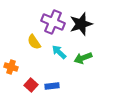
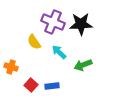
black star: rotated 15 degrees clockwise
green arrow: moved 7 px down
